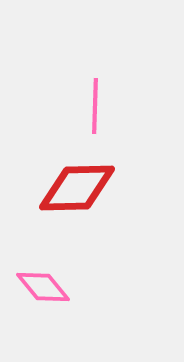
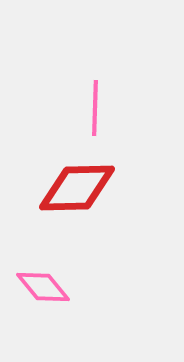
pink line: moved 2 px down
